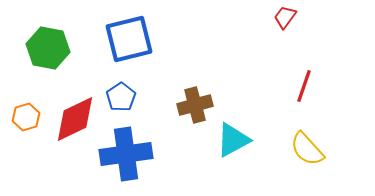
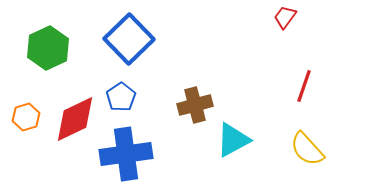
blue square: rotated 30 degrees counterclockwise
green hexagon: rotated 24 degrees clockwise
